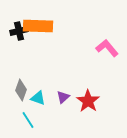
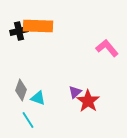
purple triangle: moved 12 px right, 5 px up
